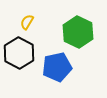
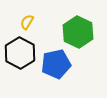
black hexagon: moved 1 px right
blue pentagon: moved 1 px left, 3 px up
